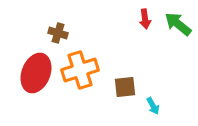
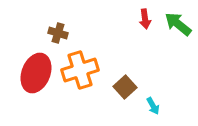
brown square: rotated 35 degrees counterclockwise
